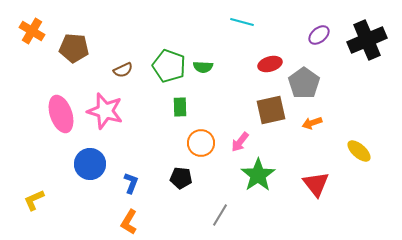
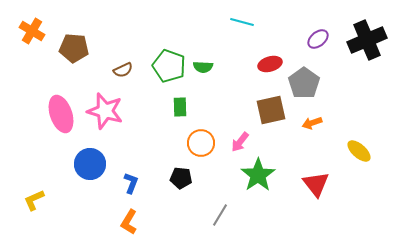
purple ellipse: moved 1 px left, 4 px down
